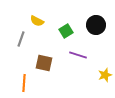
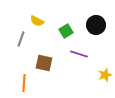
purple line: moved 1 px right, 1 px up
